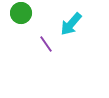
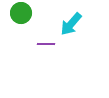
purple line: rotated 54 degrees counterclockwise
